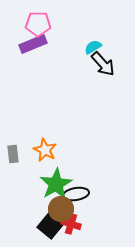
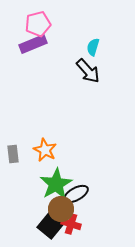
pink pentagon: rotated 15 degrees counterclockwise
cyan semicircle: rotated 42 degrees counterclockwise
black arrow: moved 15 px left, 7 px down
black ellipse: rotated 20 degrees counterclockwise
